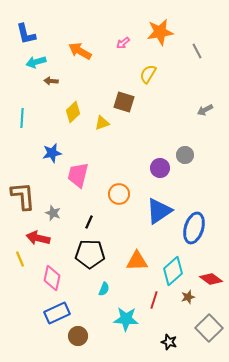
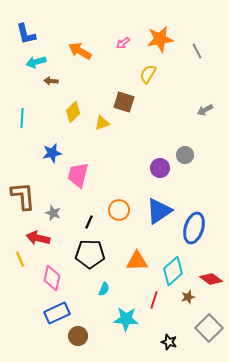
orange star: moved 7 px down
orange circle: moved 16 px down
